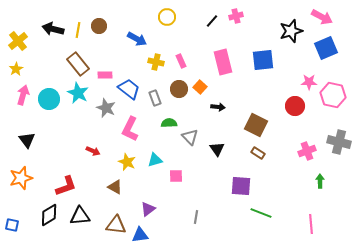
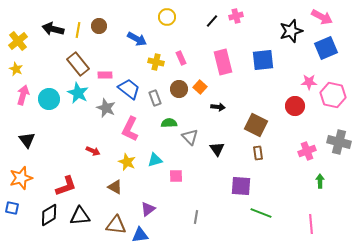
pink rectangle at (181, 61): moved 3 px up
yellow star at (16, 69): rotated 16 degrees counterclockwise
brown rectangle at (258, 153): rotated 48 degrees clockwise
blue square at (12, 225): moved 17 px up
